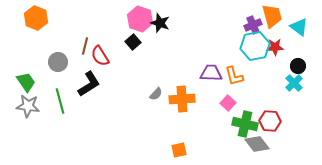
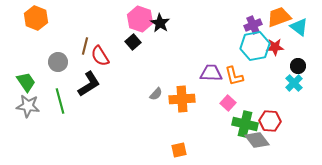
orange trapezoid: moved 7 px right, 1 px down; rotated 95 degrees counterclockwise
black star: rotated 12 degrees clockwise
gray diamond: moved 4 px up
